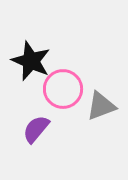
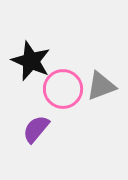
gray triangle: moved 20 px up
